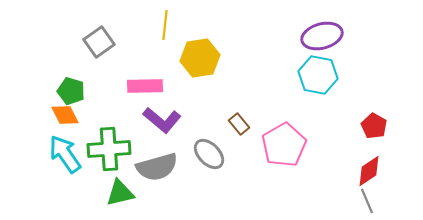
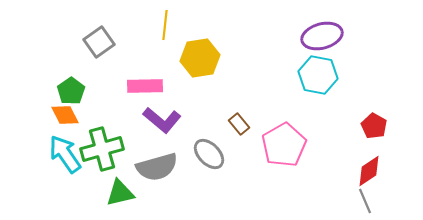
green pentagon: rotated 20 degrees clockwise
green cross: moved 7 px left; rotated 12 degrees counterclockwise
gray line: moved 2 px left
